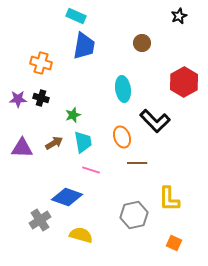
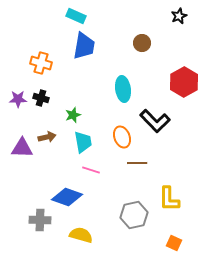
brown arrow: moved 7 px left, 6 px up; rotated 18 degrees clockwise
gray cross: rotated 35 degrees clockwise
